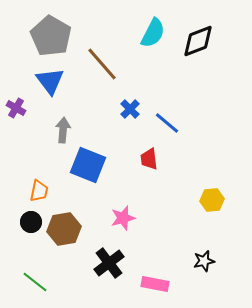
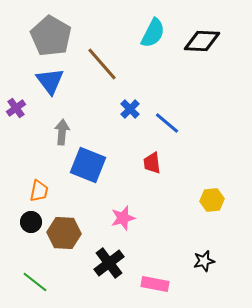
black diamond: moved 4 px right; rotated 24 degrees clockwise
purple cross: rotated 24 degrees clockwise
gray arrow: moved 1 px left, 2 px down
red trapezoid: moved 3 px right, 4 px down
brown hexagon: moved 4 px down; rotated 12 degrees clockwise
